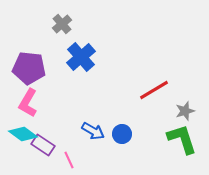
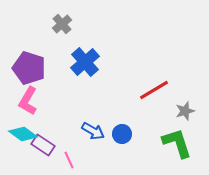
blue cross: moved 4 px right, 5 px down
purple pentagon: rotated 12 degrees clockwise
pink L-shape: moved 2 px up
green L-shape: moved 5 px left, 4 px down
